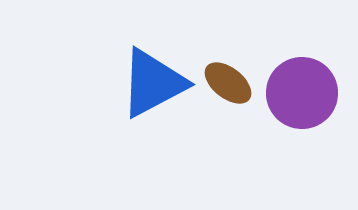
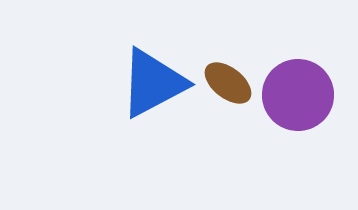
purple circle: moved 4 px left, 2 px down
